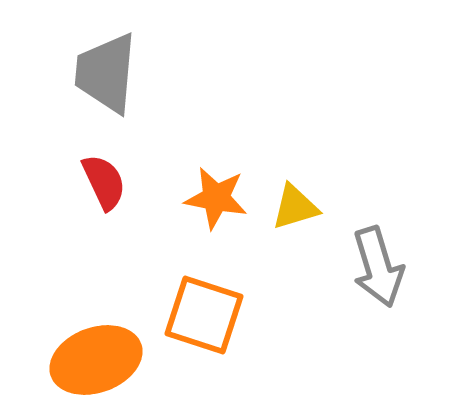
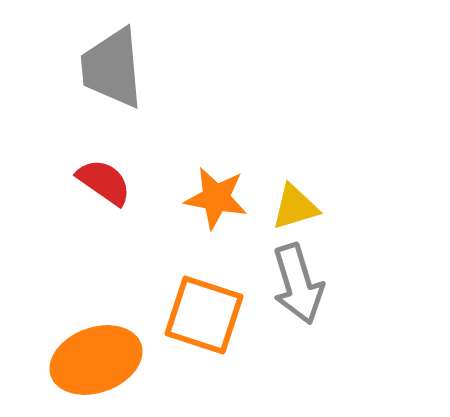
gray trapezoid: moved 6 px right, 5 px up; rotated 10 degrees counterclockwise
red semicircle: rotated 30 degrees counterclockwise
gray arrow: moved 80 px left, 17 px down
